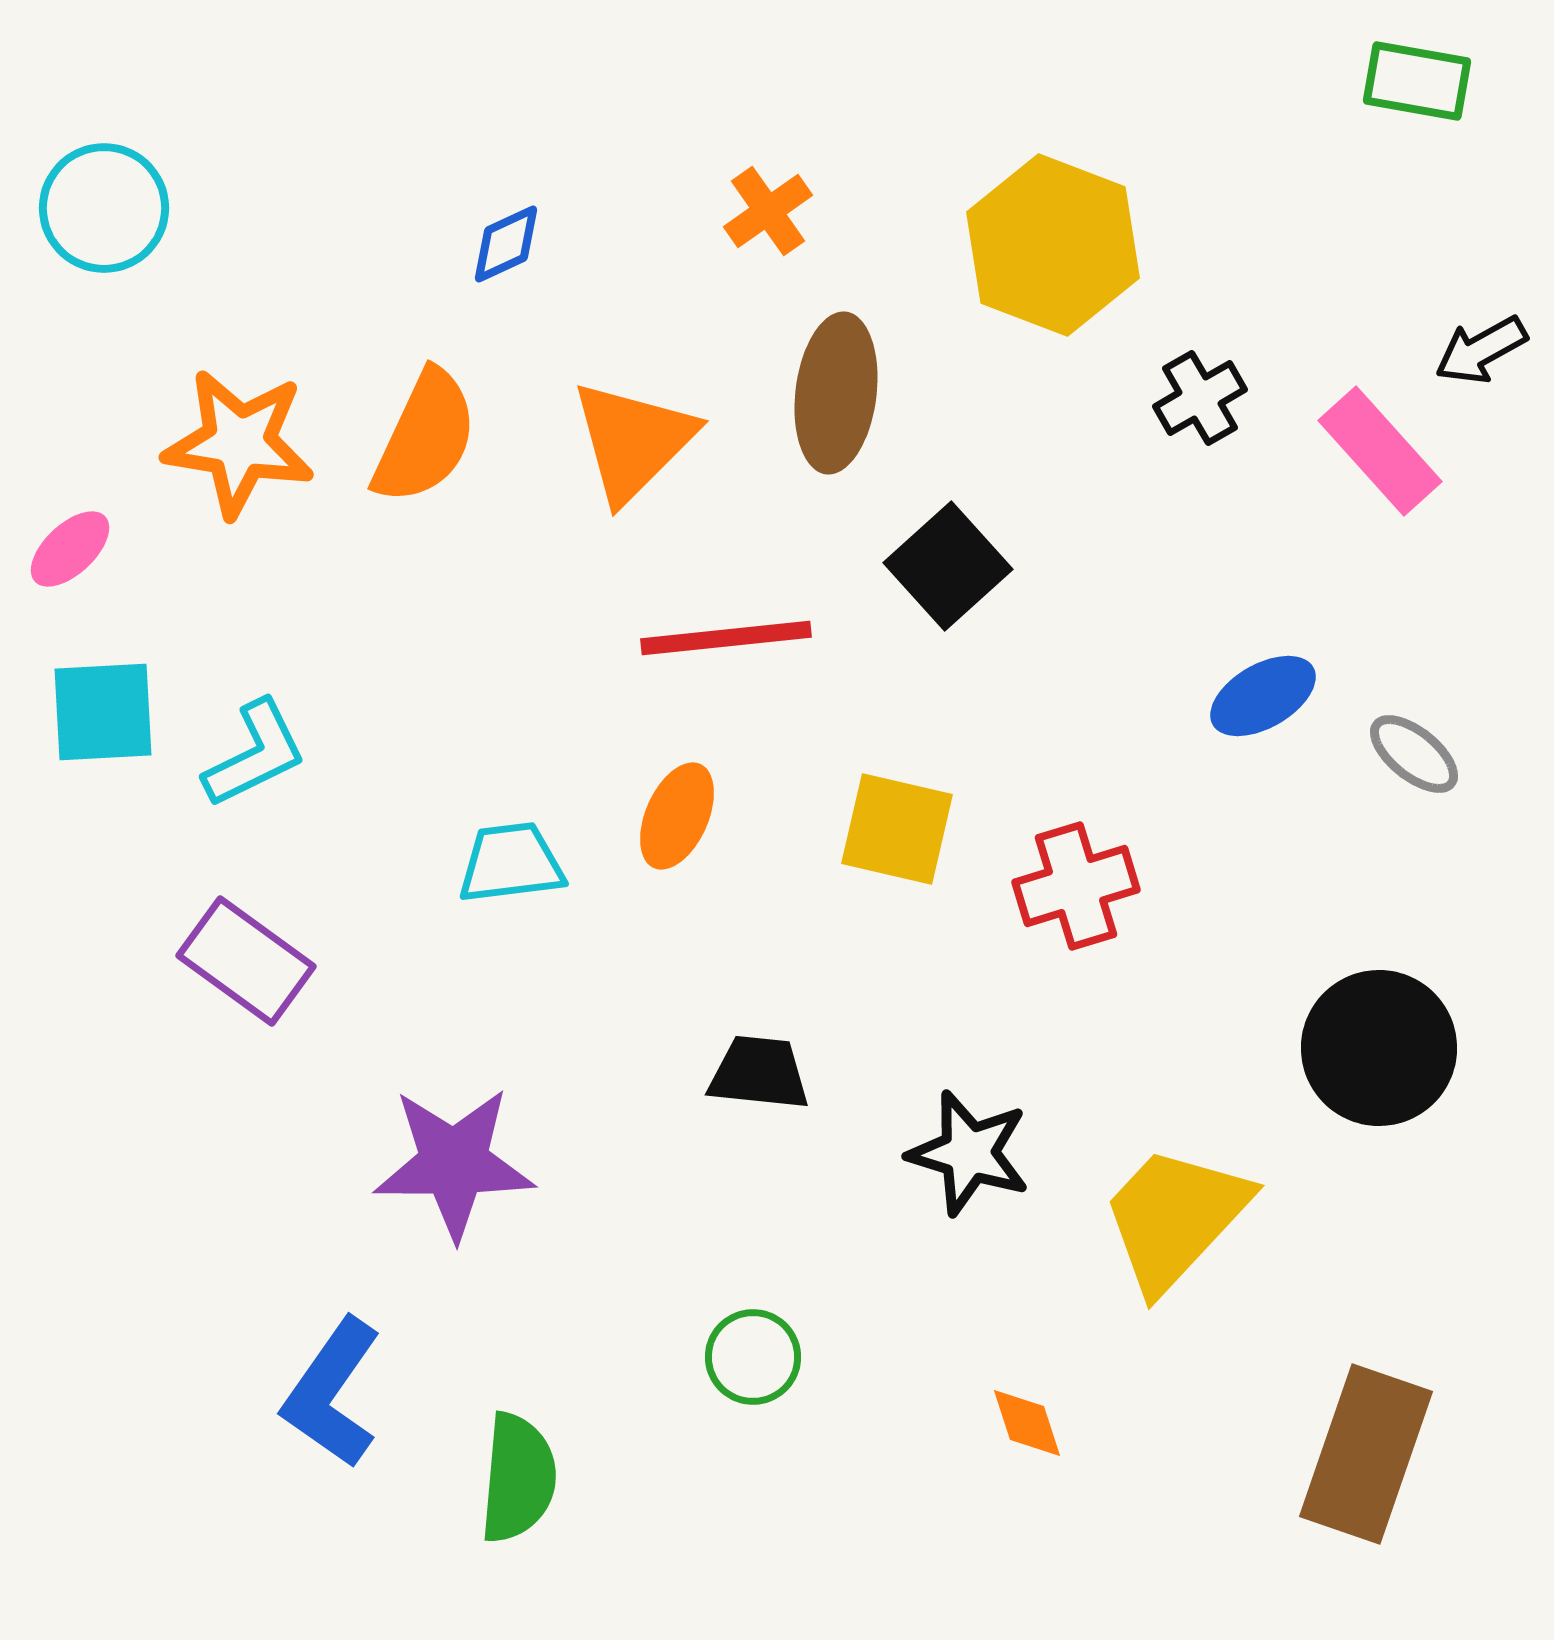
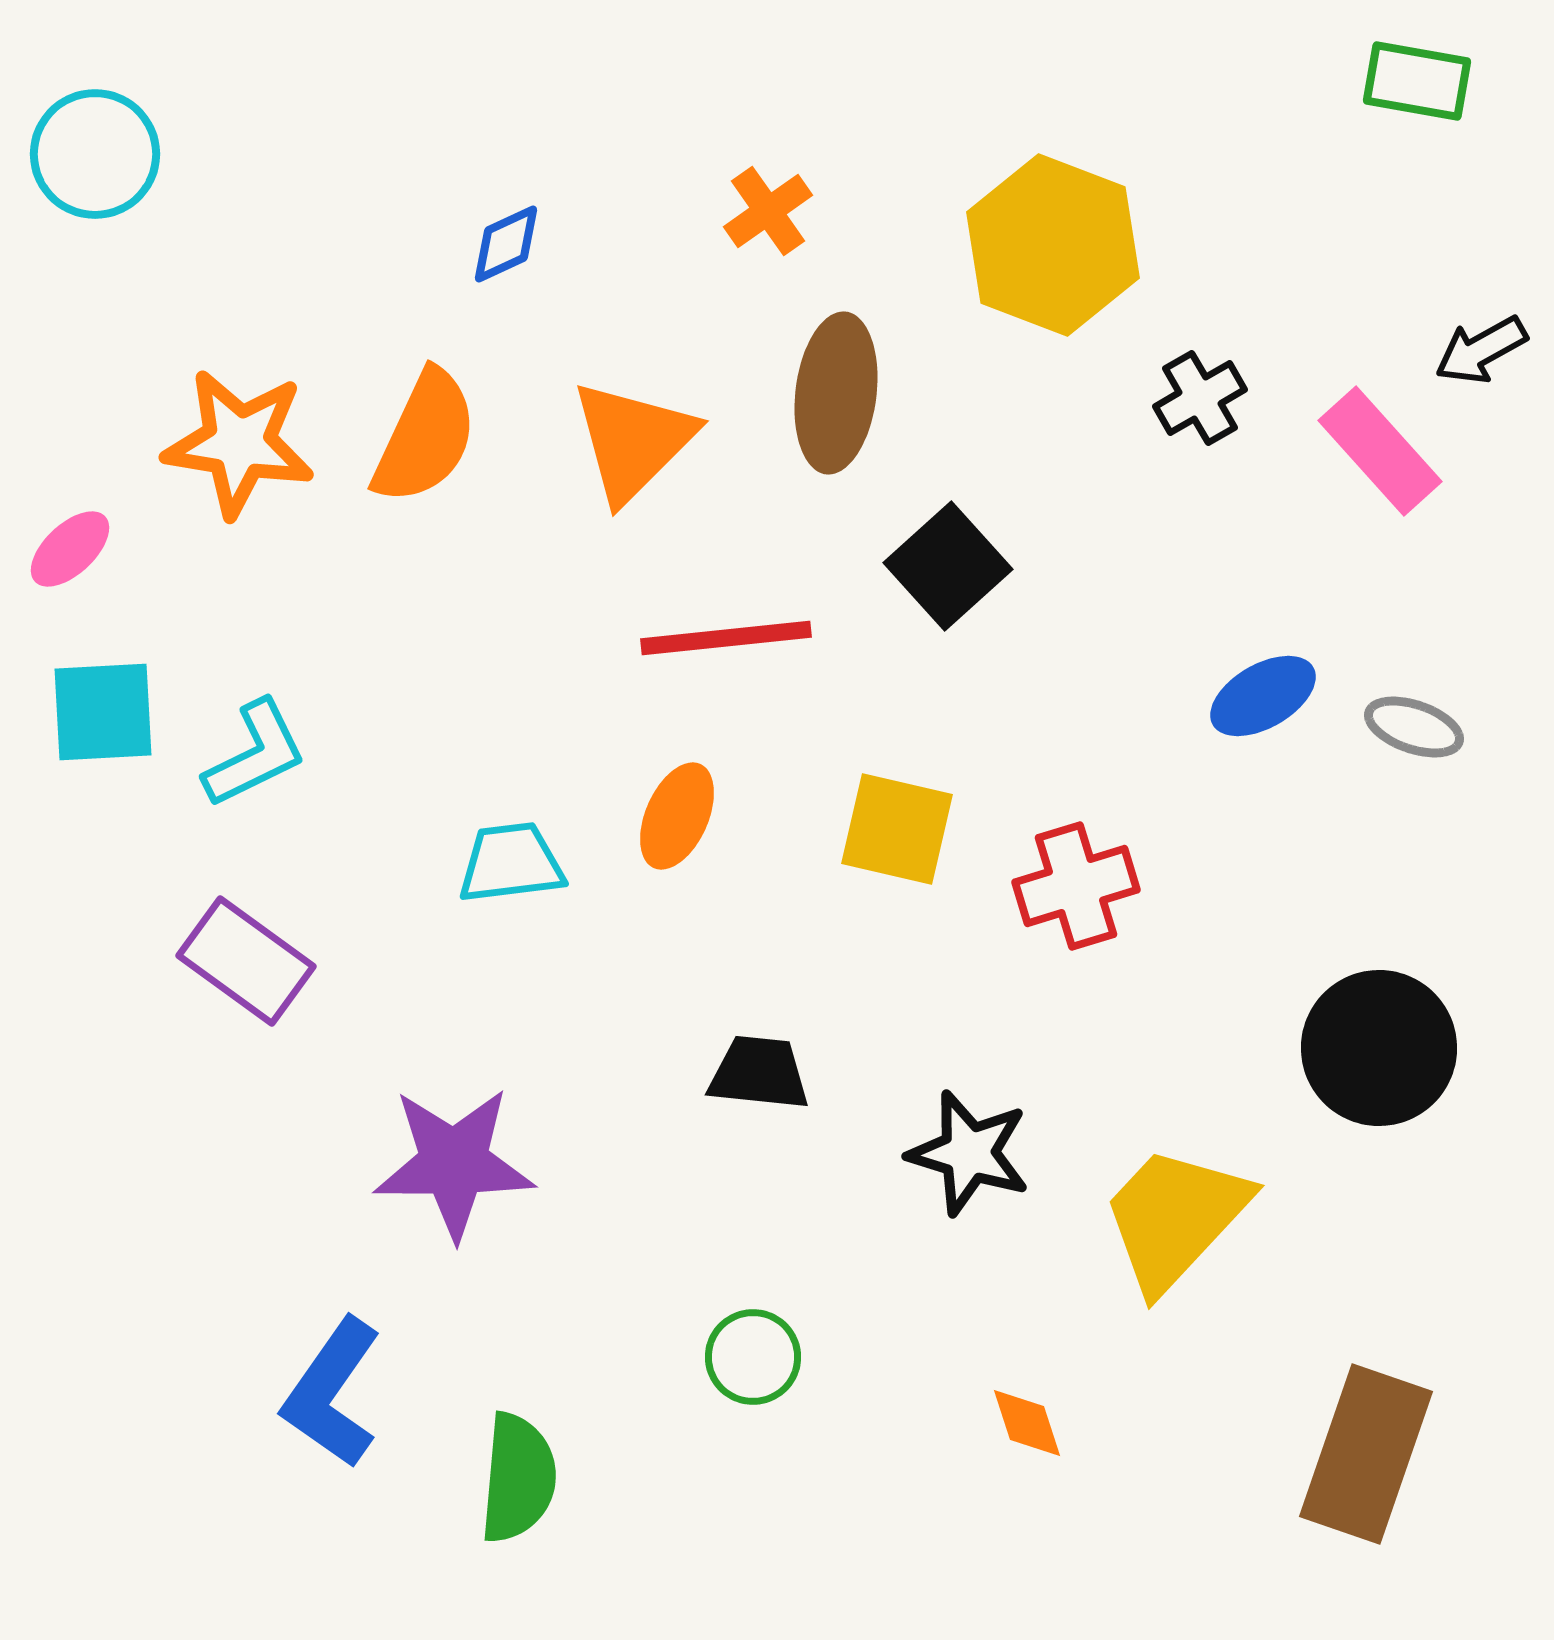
cyan circle: moved 9 px left, 54 px up
gray ellipse: moved 27 px up; rotated 20 degrees counterclockwise
